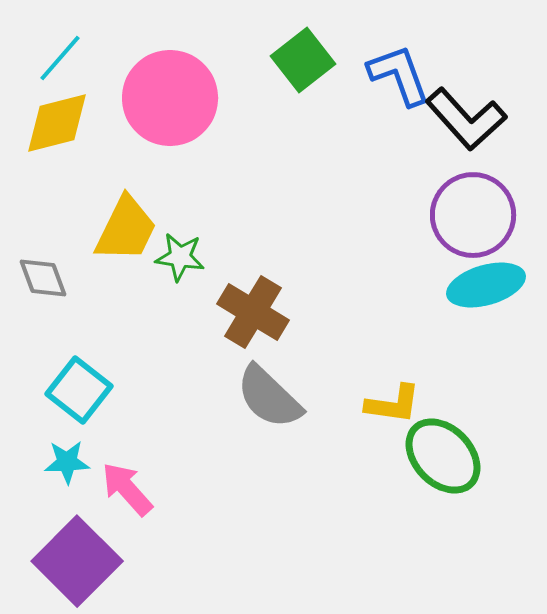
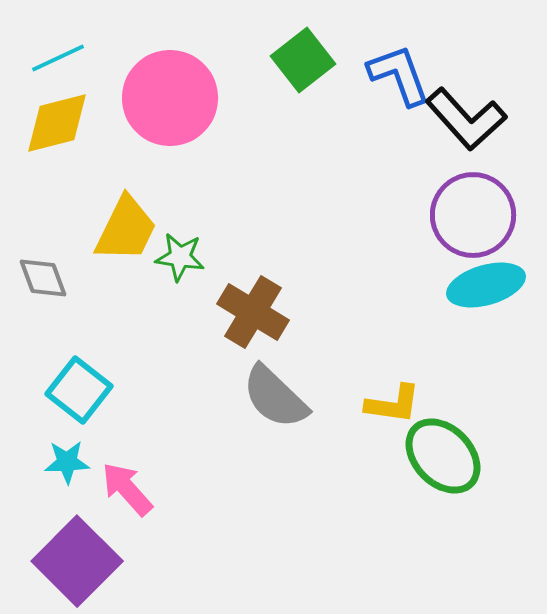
cyan line: moved 2 px left; rotated 24 degrees clockwise
gray semicircle: moved 6 px right
